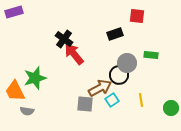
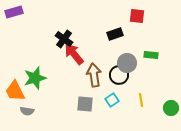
brown arrow: moved 6 px left, 13 px up; rotated 70 degrees counterclockwise
